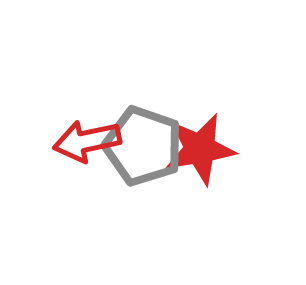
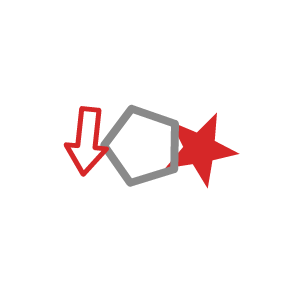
red arrow: rotated 72 degrees counterclockwise
